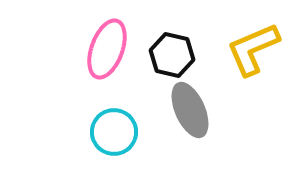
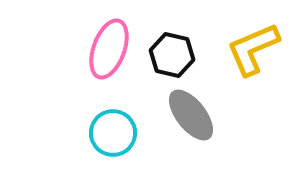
pink ellipse: moved 2 px right
gray ellipse: moved 1 px right, 5 px down; rotated 14 degrees counterclockwise
cyan circle: moved 1 px left, 1 px down
